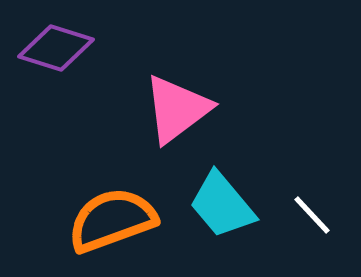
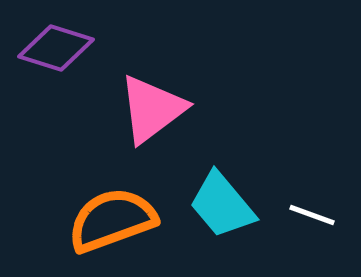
pink triangle: moved 25 px left
white line: rotated 27 degrees counterclockwise
